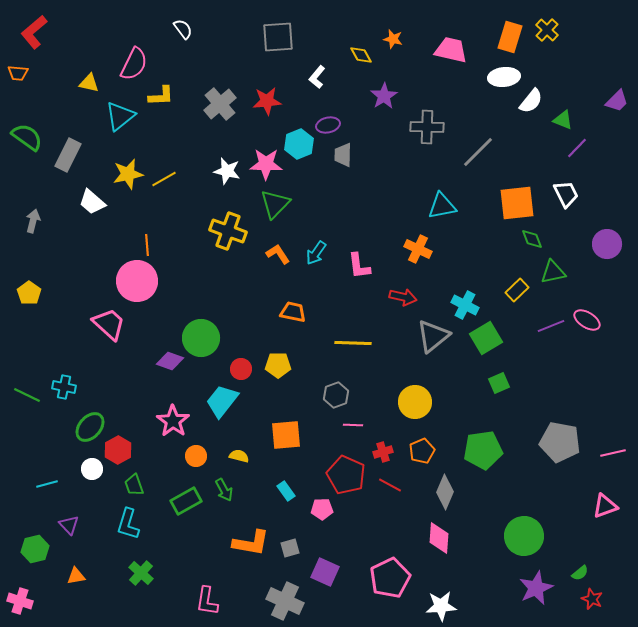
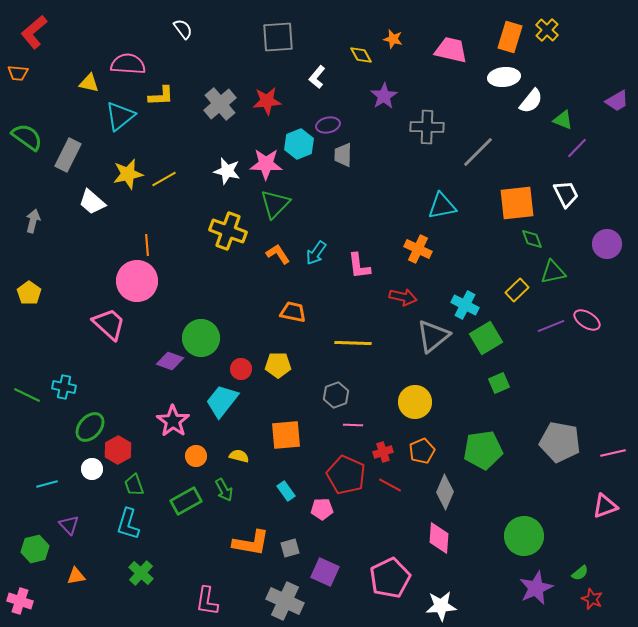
pink semicircle at (134, 64): moved 6 px left; rotated 112 degrees counterclockwise
purple trapezoid at (617, 101): rotated 15 degrees clockwise
